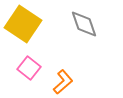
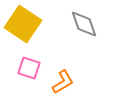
pink square: rotated 20 degrees counterclockwise
orange L-shape: rotated 10 degrees clockwise
